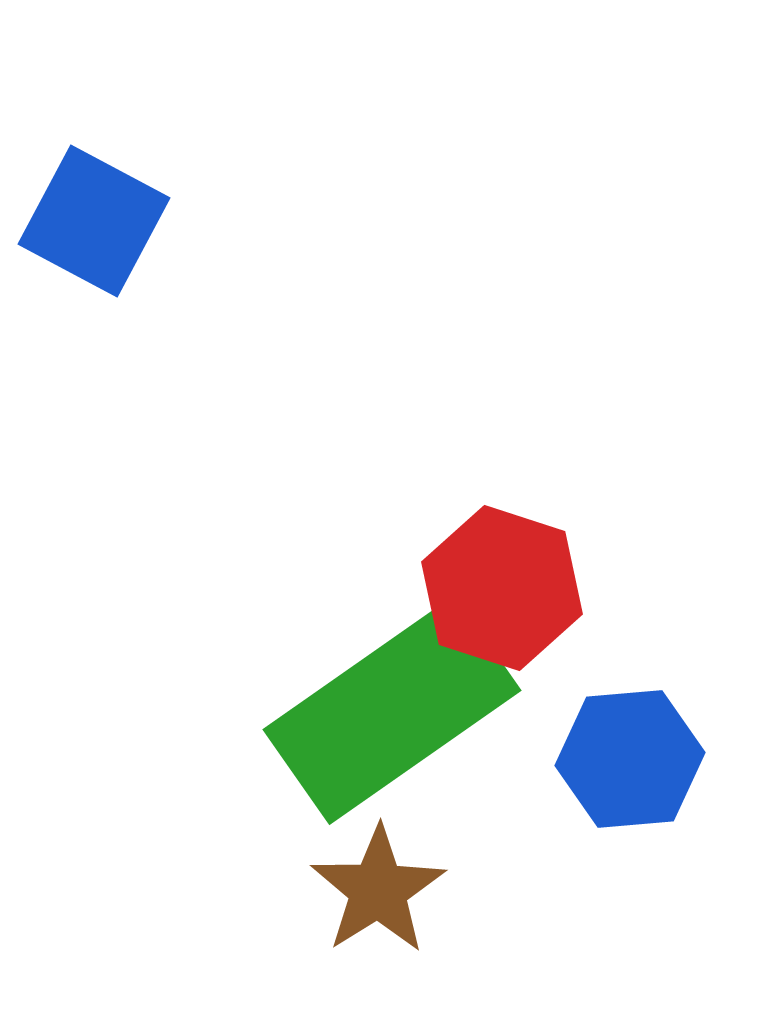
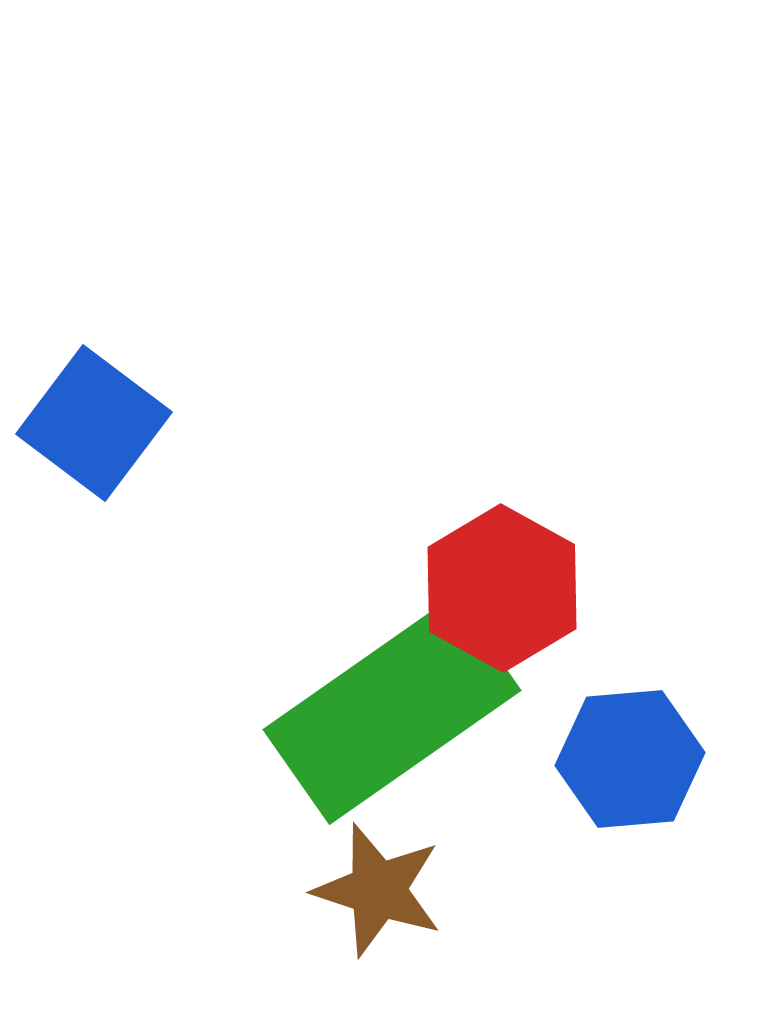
blue square: moved 202 px down; rotated 9 degrees clockwise
red hexagon: rotated 11 degrees clockwise
brown star: rotated 22 degrees counterclockwise
